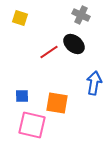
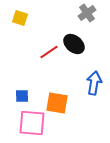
gray cross: moved 6 px right, 2 px up; rotated 30 degrees clockwise
pink square: moved 2 px up; rotated 8 degrees counterclockwise
